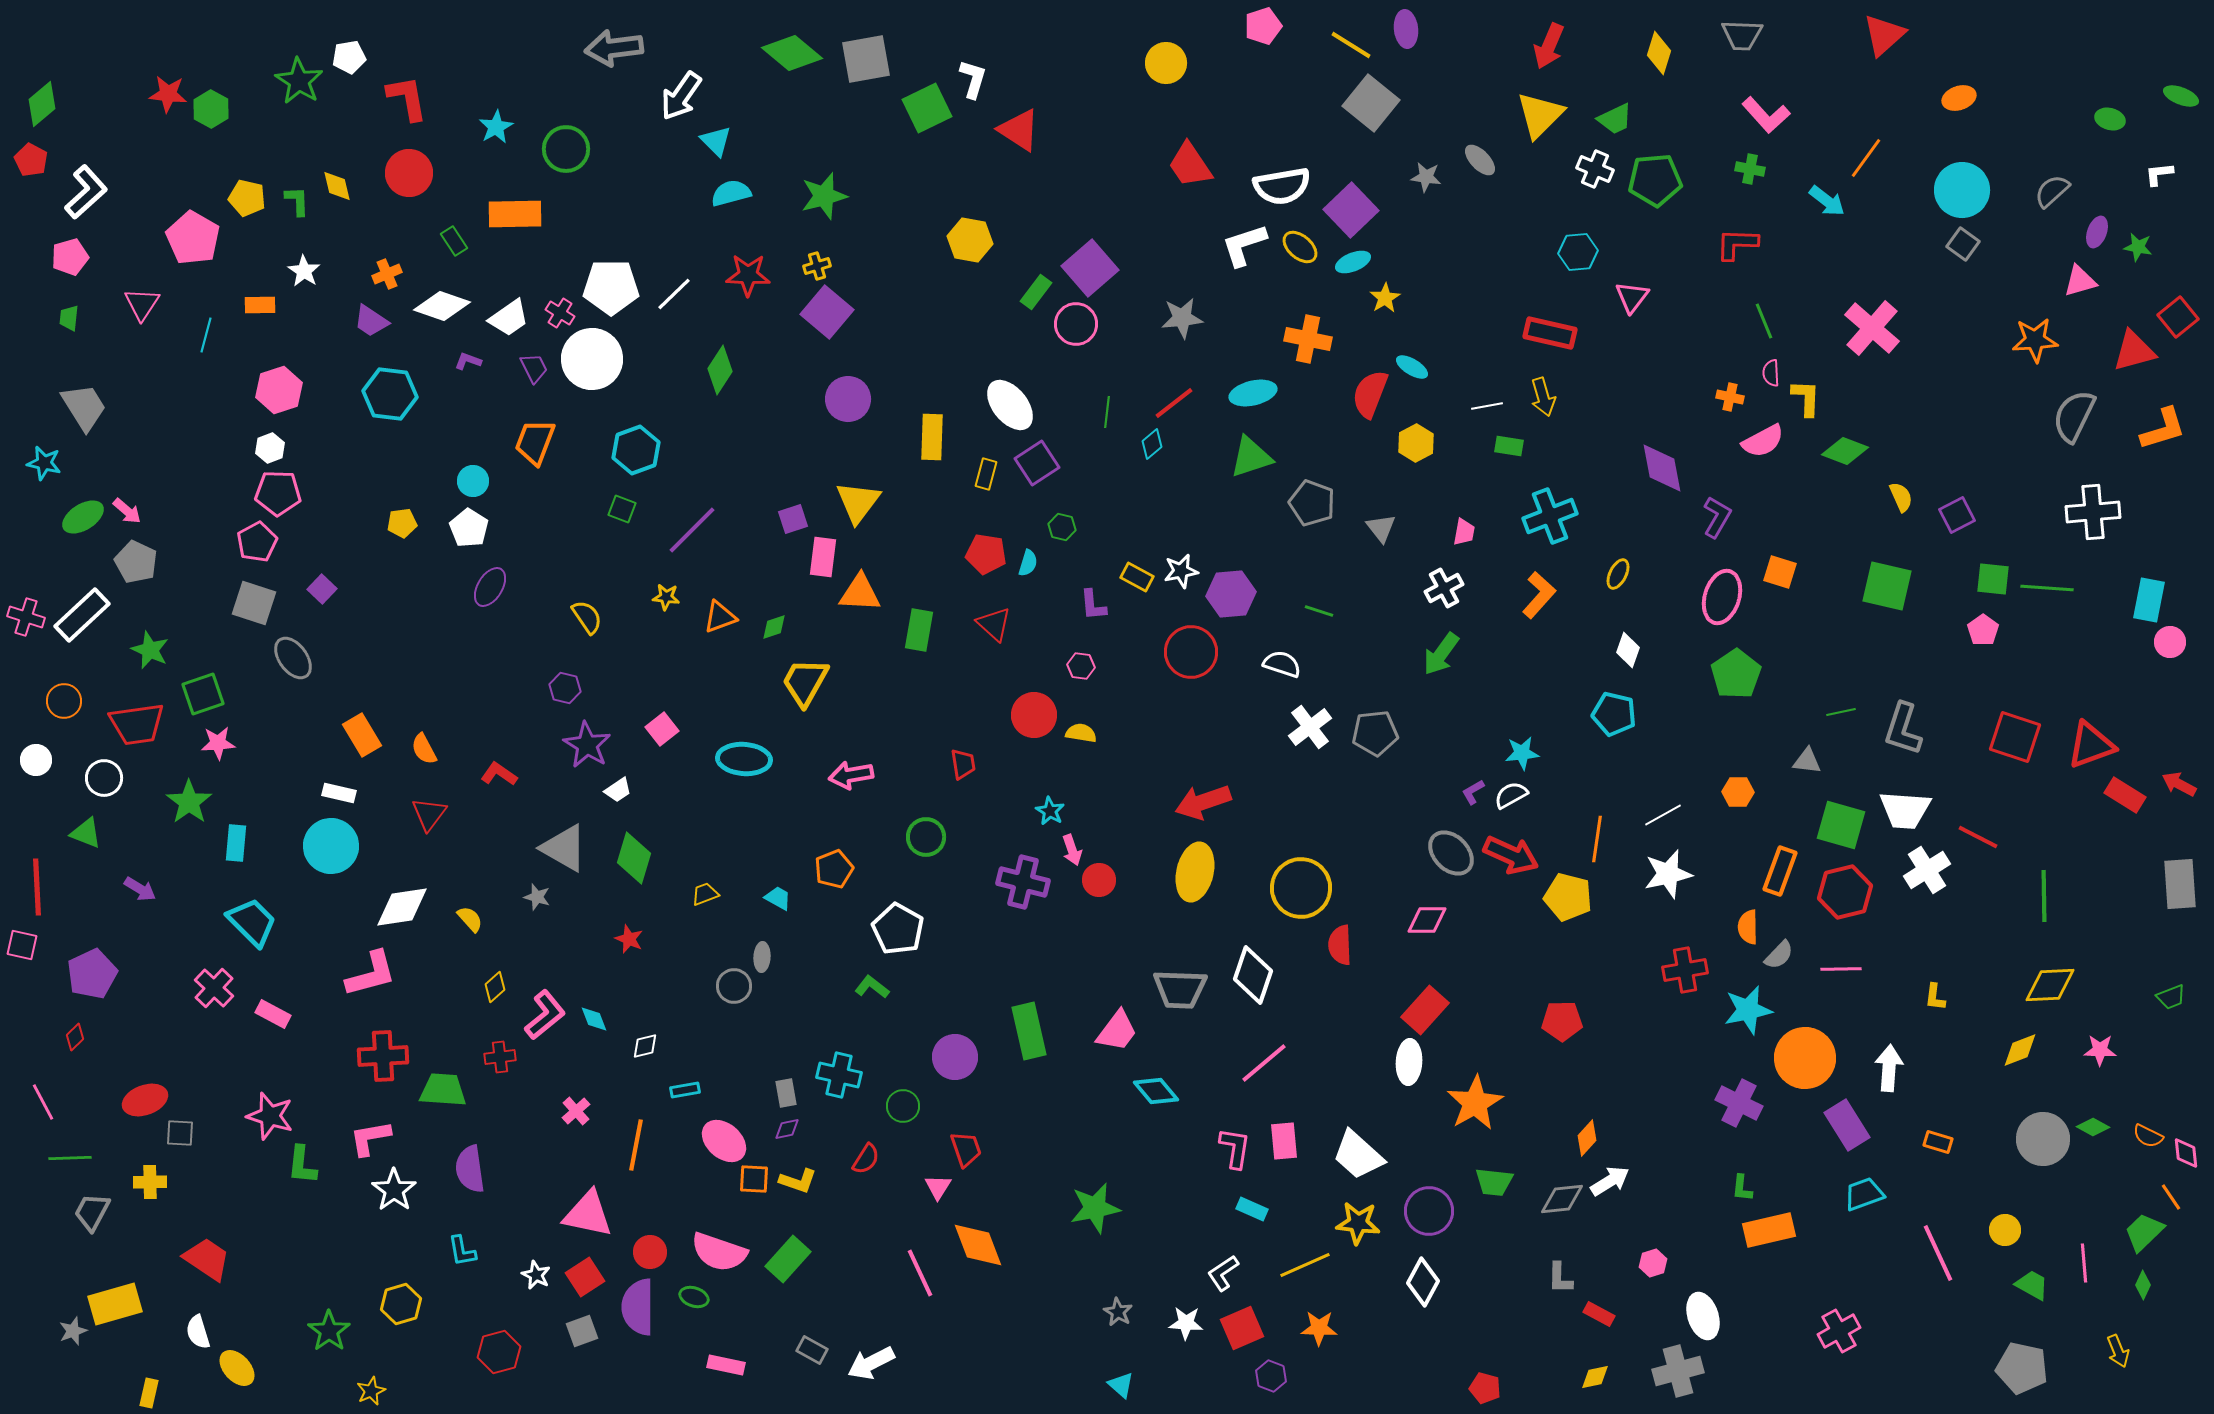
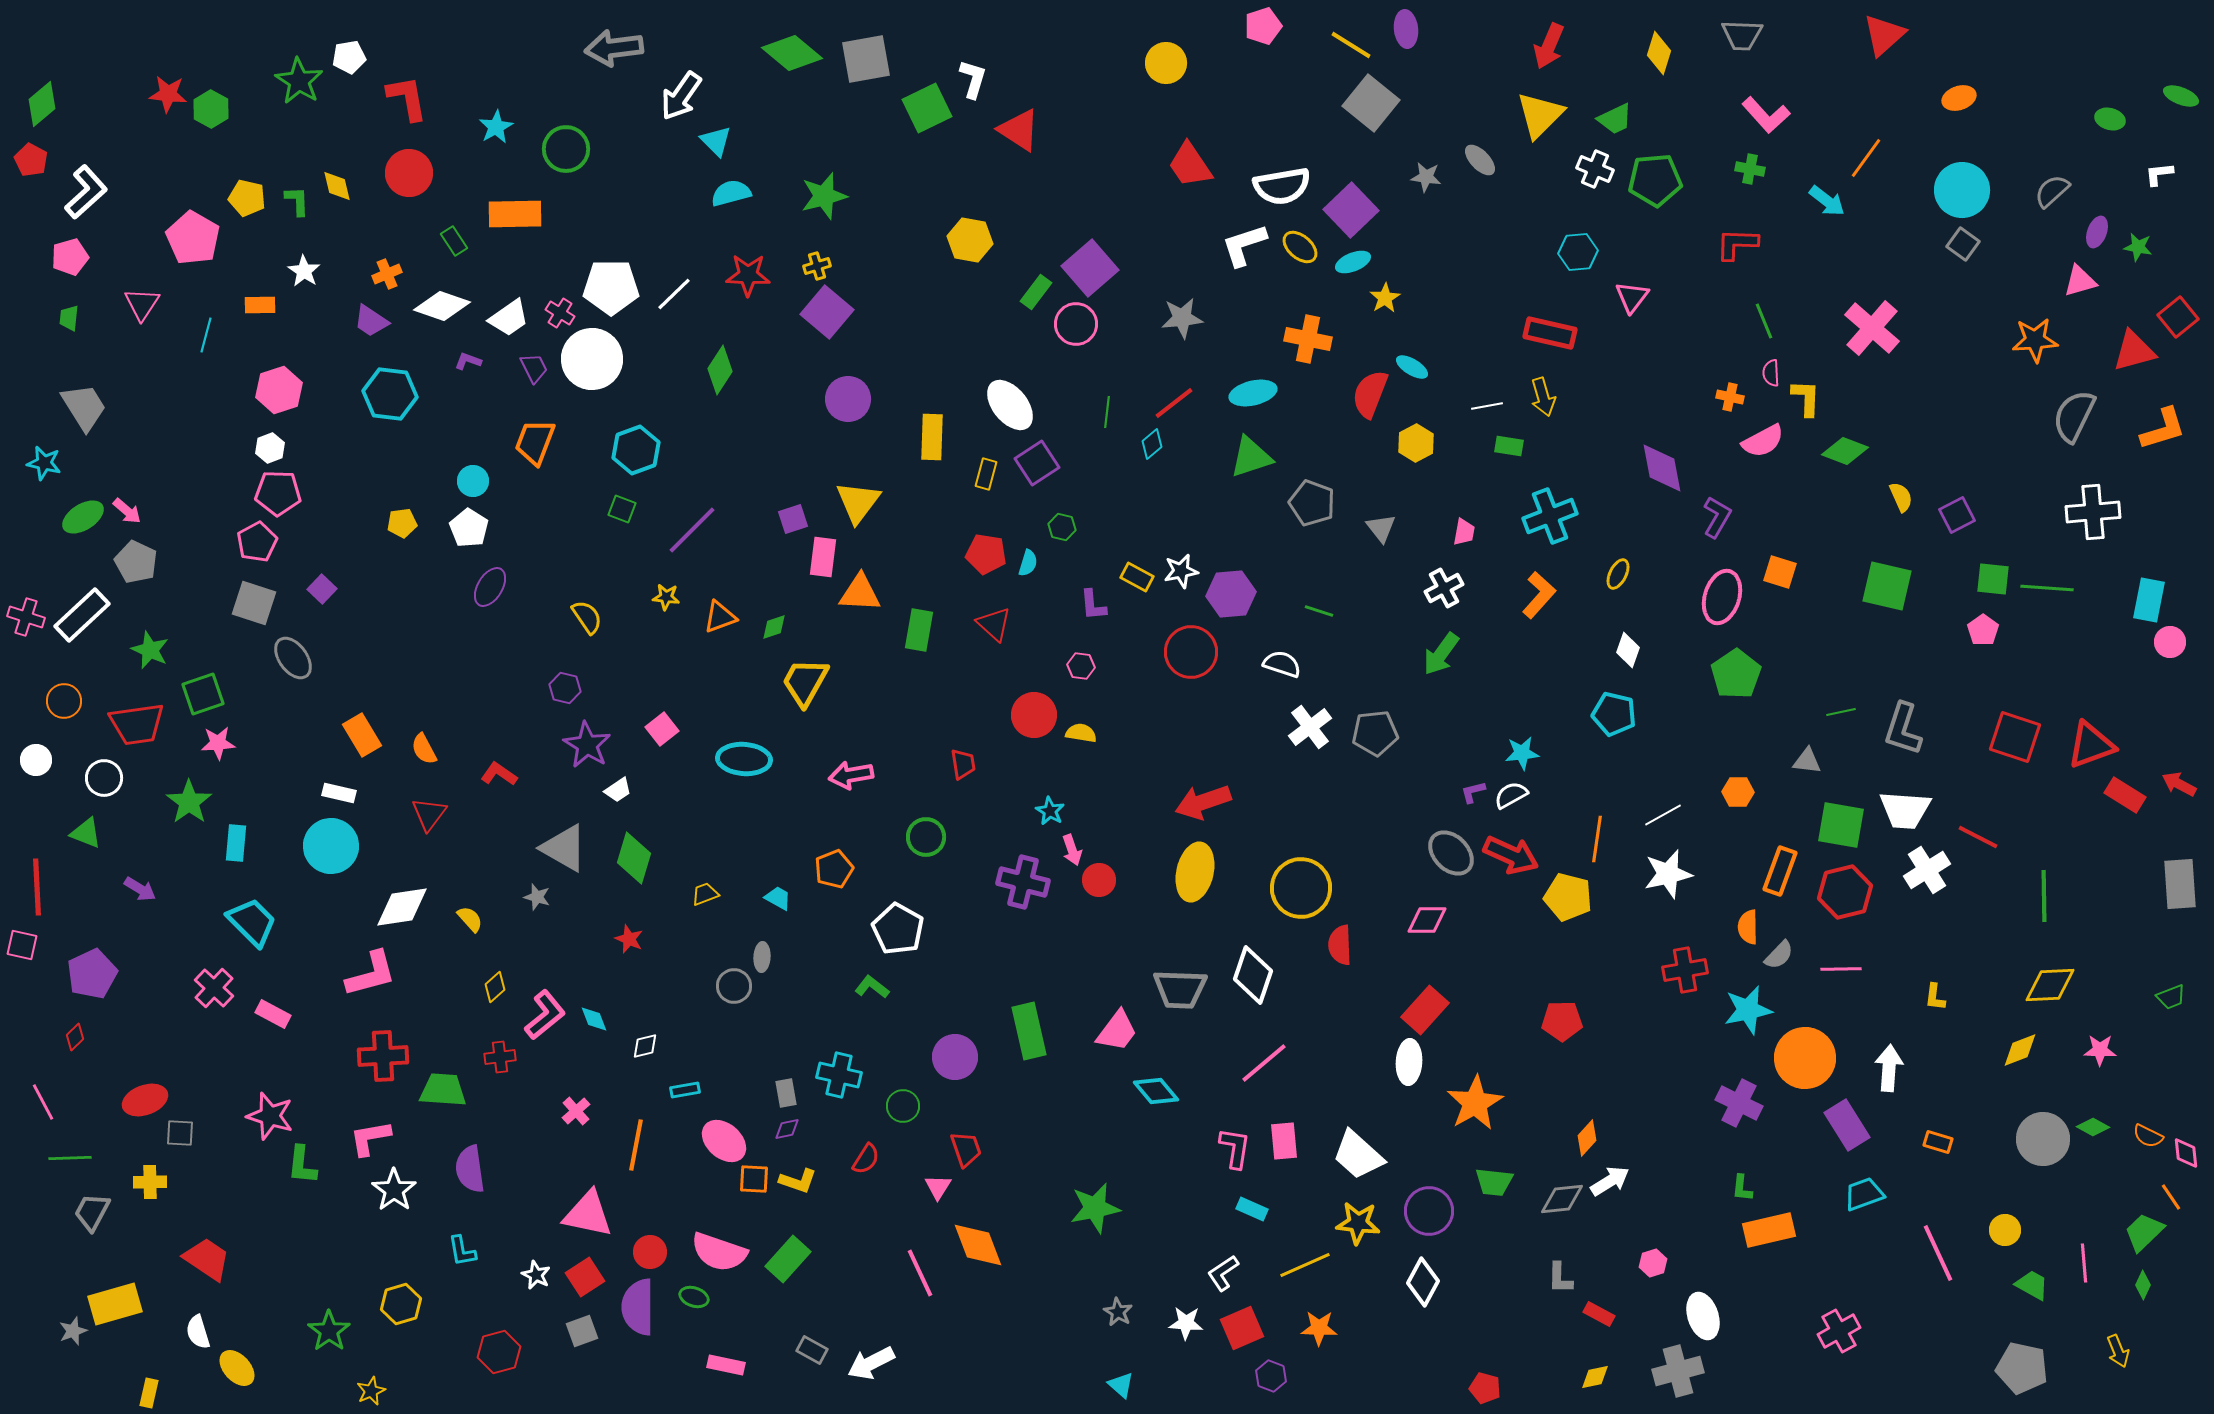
purple L-shape at (1473, 792): rotated 16 degrees clockwise
green square at (1841, 825): rotated 6 degrees counterclockwise
